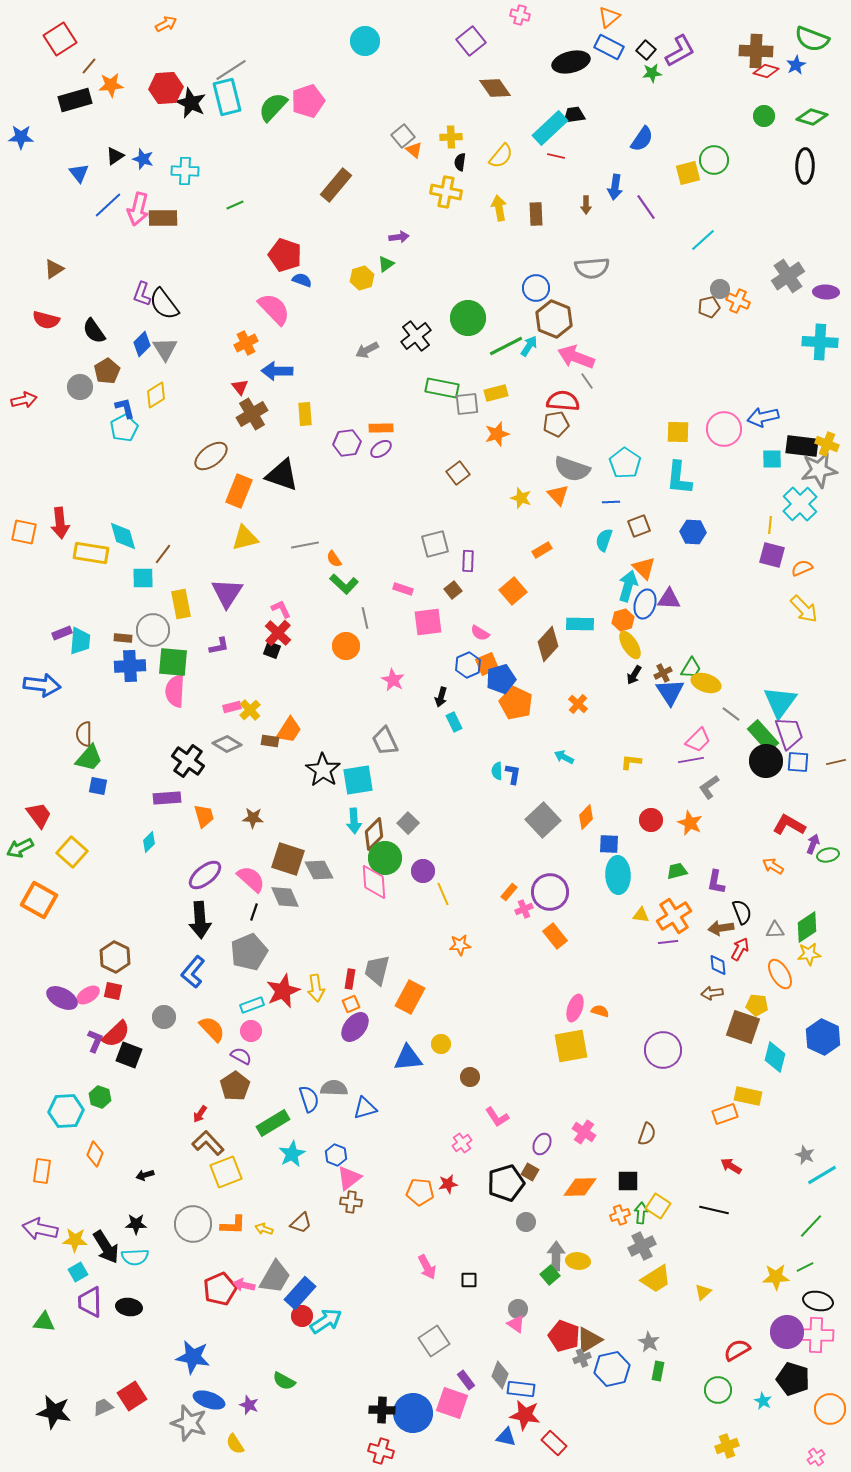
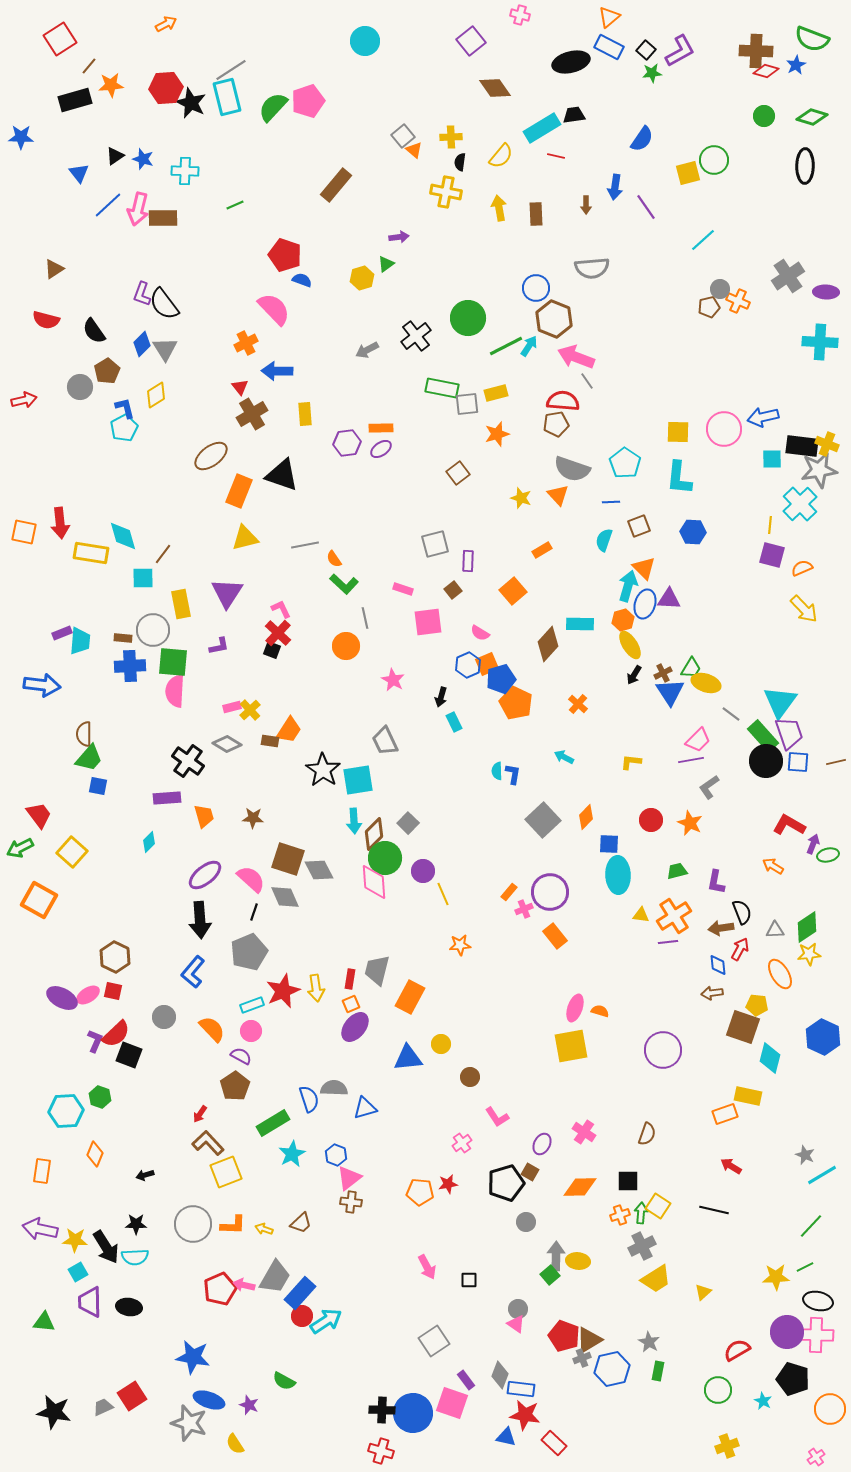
cyan rectangle at (550, 128): moved 8 px left; rotated 12 degrees clockwise
cyan diamond at (775, 1057): moved 5 px left, 1 px down
